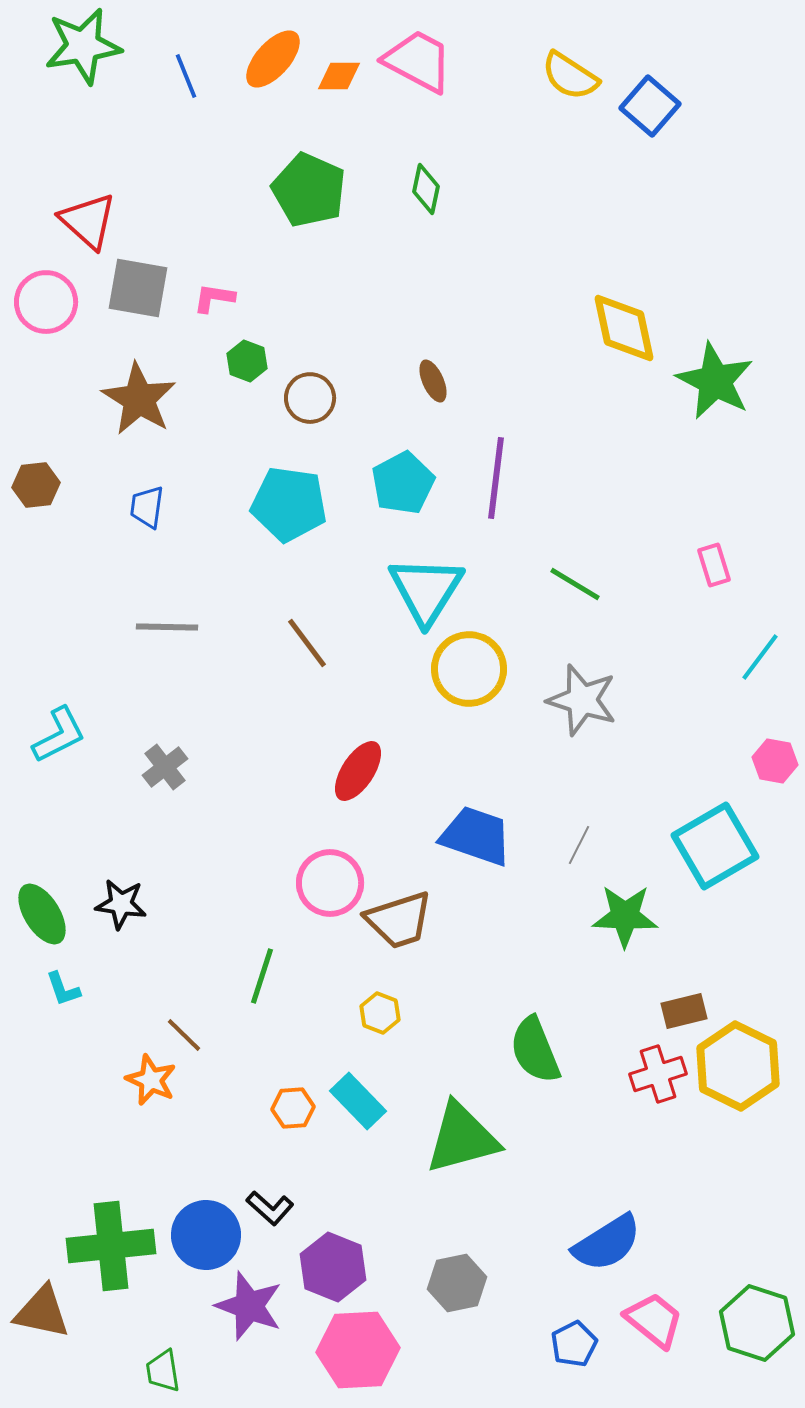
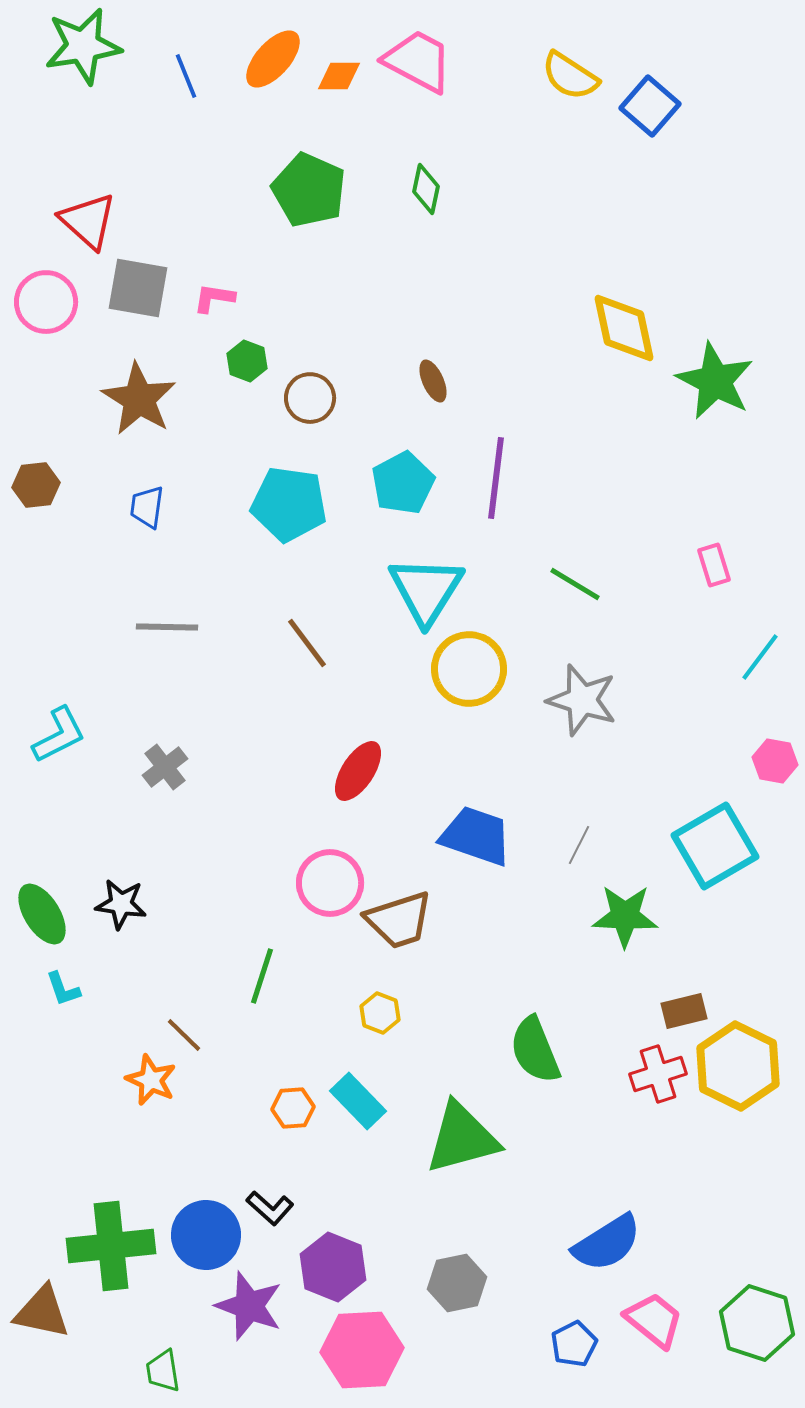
pink hexagon at (358, 1350): moved 4 px right
